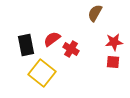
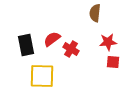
brown semicircle: rotated 24 degrees counterclockwise
red star: moved 6 px left
yellow square: moved 3 px down; rotated 36 degrees counterclockwise
